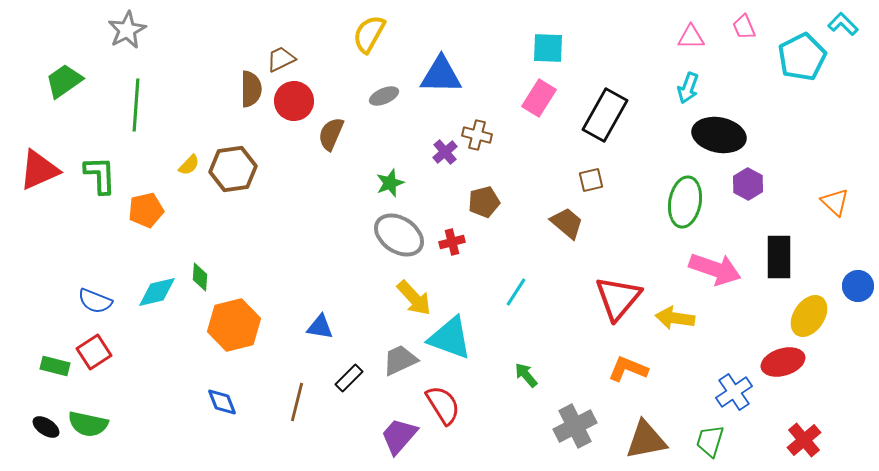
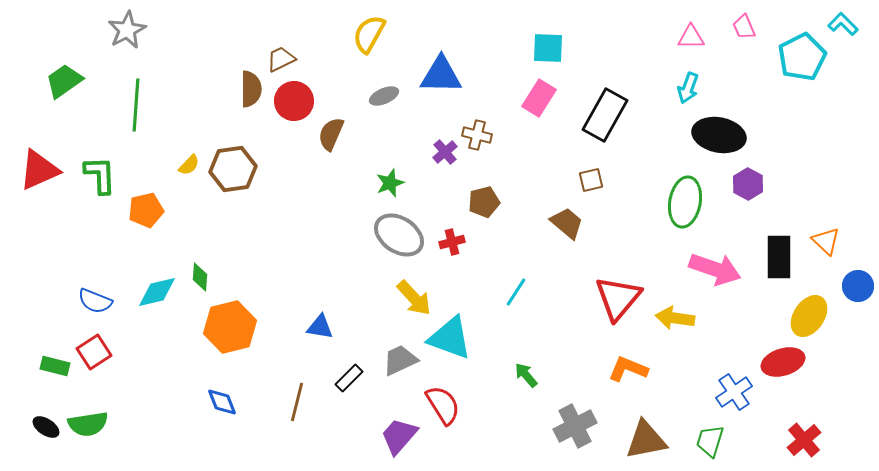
orange triangle at (835, 202): moved 9 px left, 39 px down
orange hexagon at (234, 325): moved 4 px left, 2 px down
green semicircle at (88, 424): rotated 21 degrees counterclockwise
